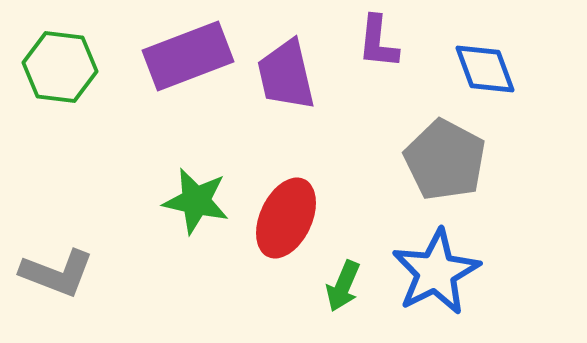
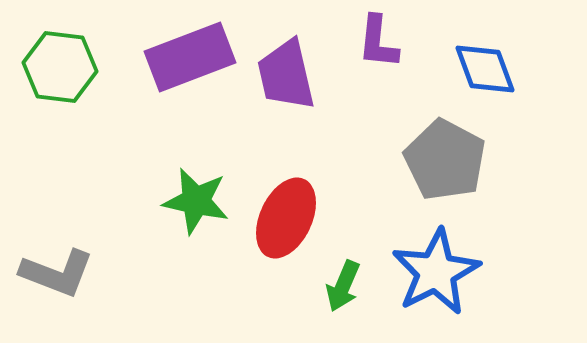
purple rectangle: moved 2 px right, 1 px down
